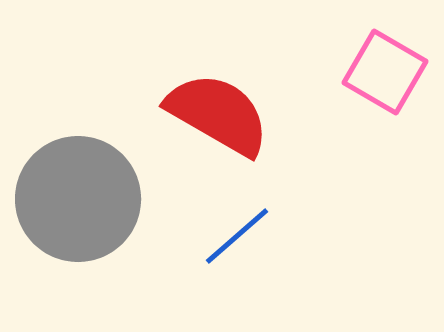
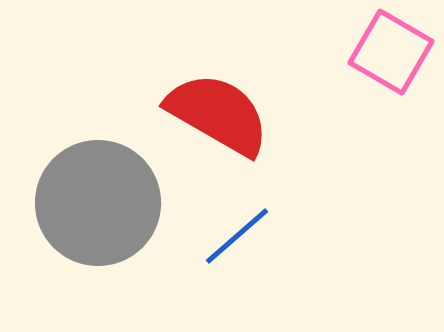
pink square: moved 6 px right, 20 px up
gray circle: moved 20 px right, 4 px down
